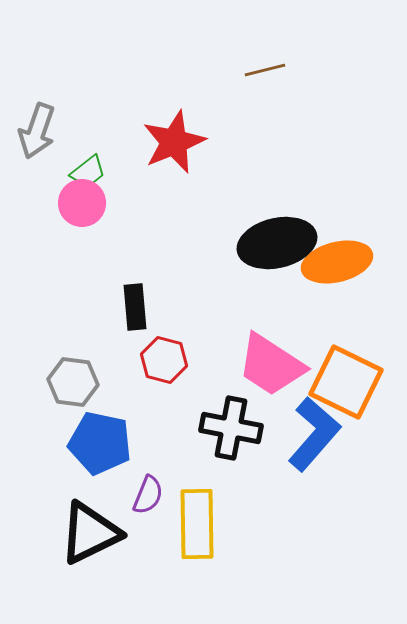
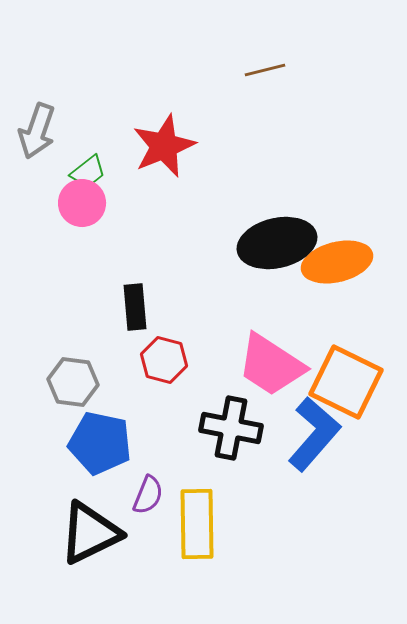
red star: moved 10 px left, 4 px down
